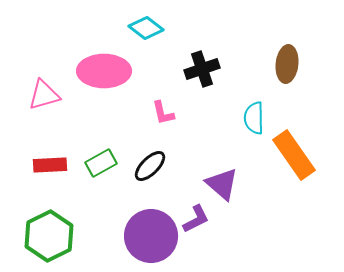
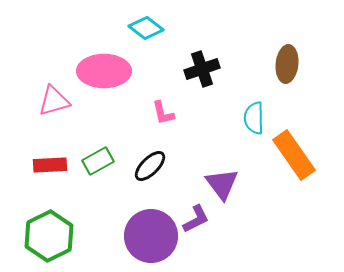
pink triangle: moved 10 px right, 6 px down
green rectangle: moved 3 px left, 2 px up
purple triangle: rotated 12 degrees clockwise
